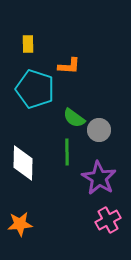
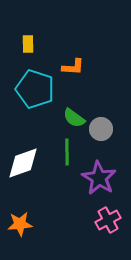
orange L-shape: moved 4 px right, 1 px down
gray circle: moved 2 px right, 1 px up
white diamond: rotated 69 degrees clockwise
